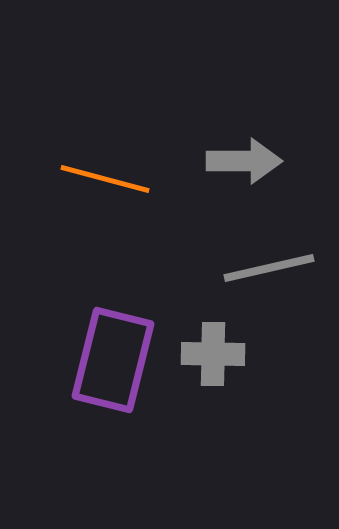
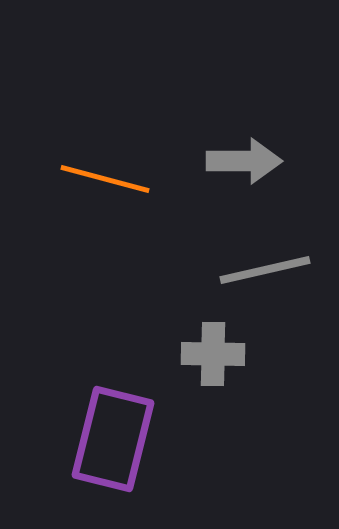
gray line: moved 4 px left, 2 px down
purple rectangle: moved 79 px down
